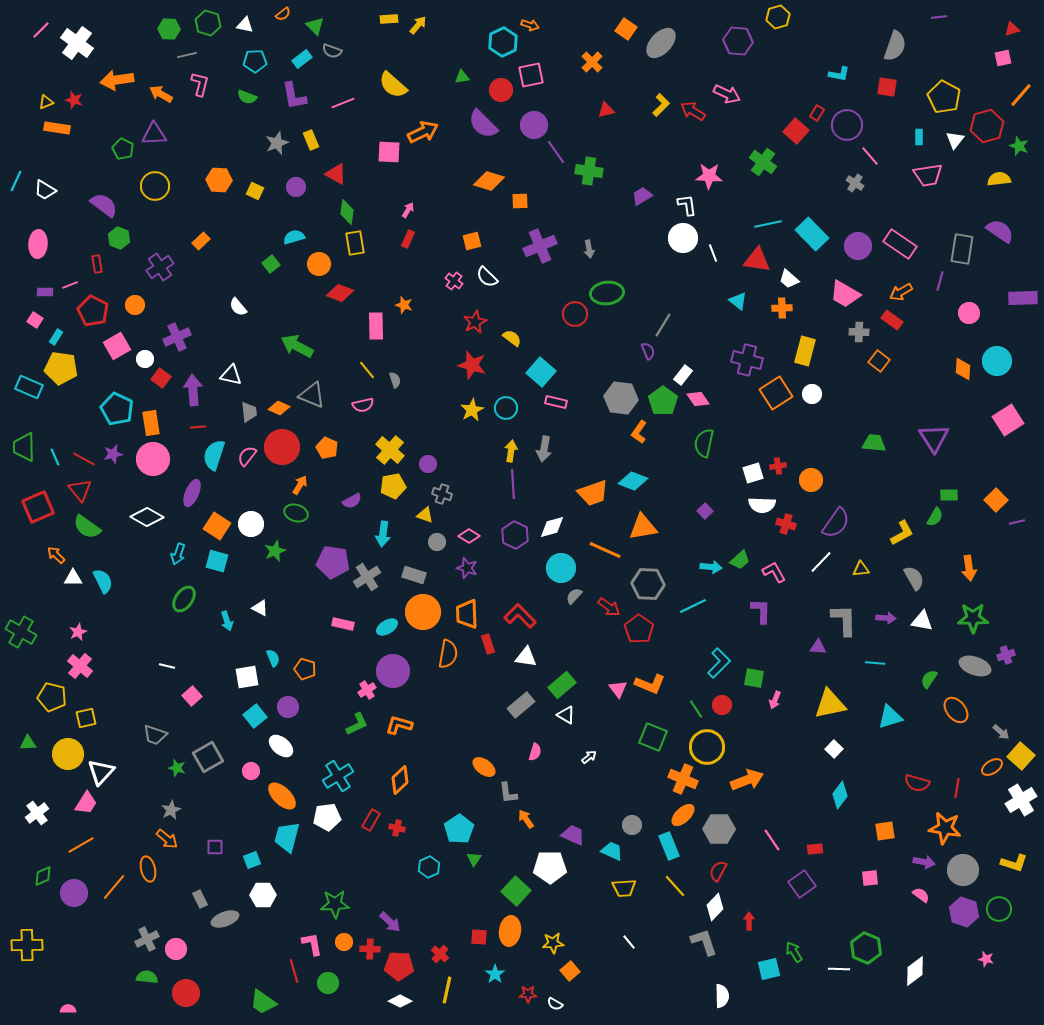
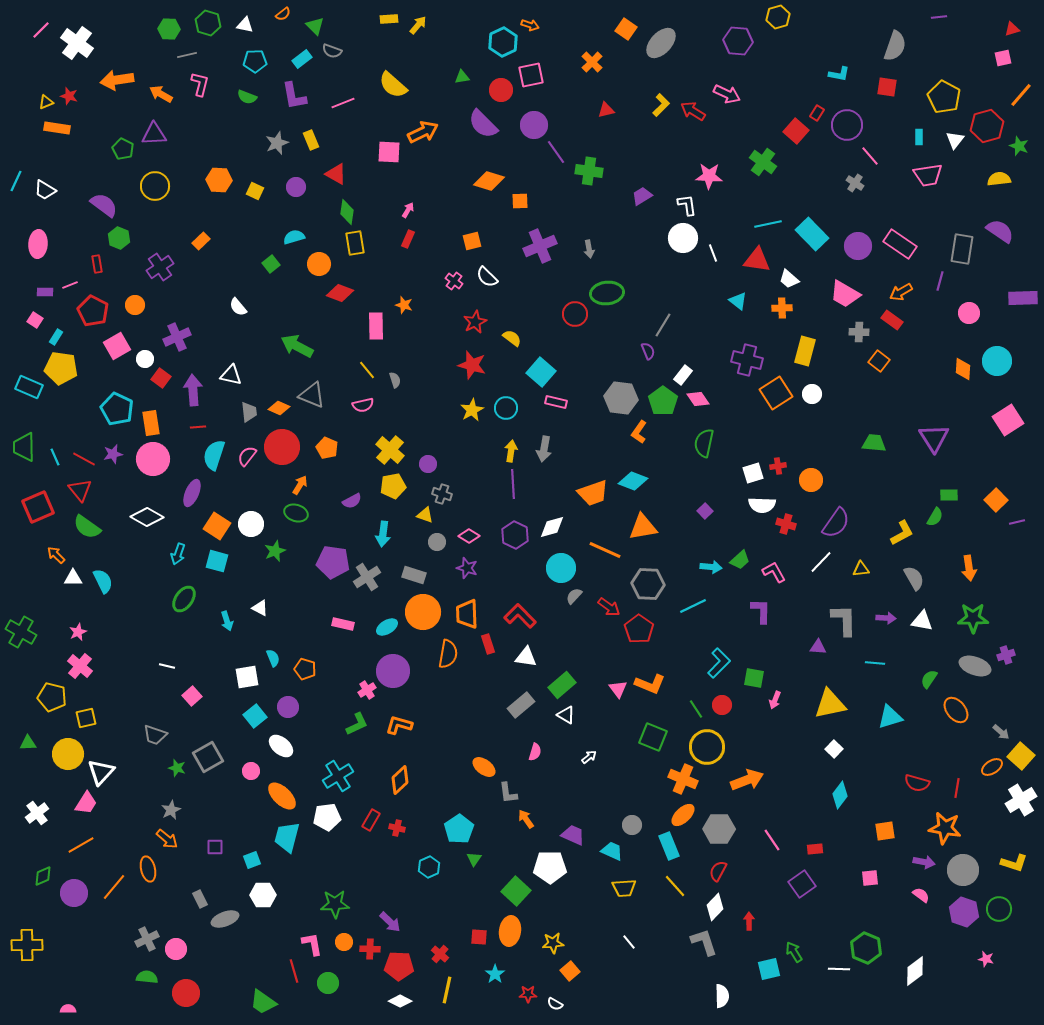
red star at (74, 100): moved 5 px left, 4 px up
